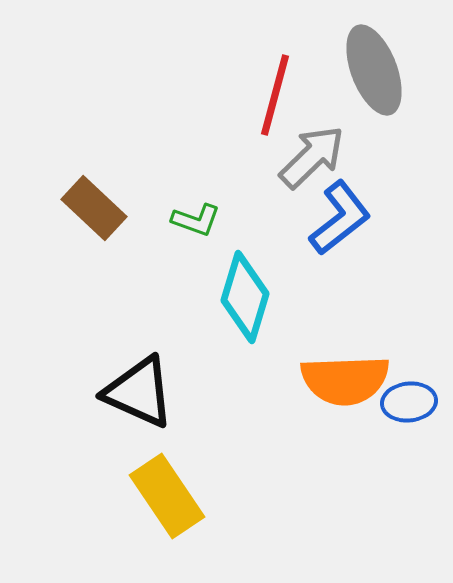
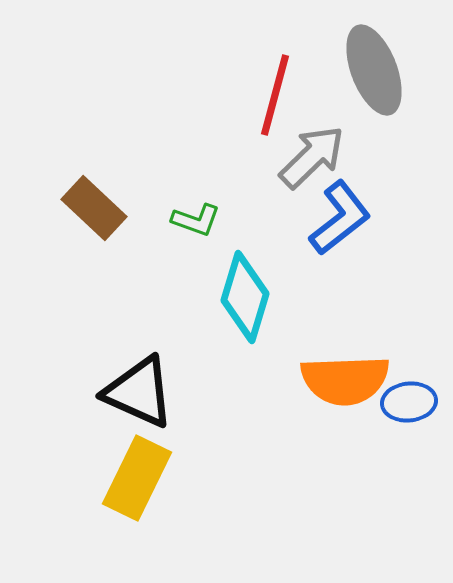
yellow rectangle: moved 30 px left, 18 px up; rotated 60 degrees clockwise
